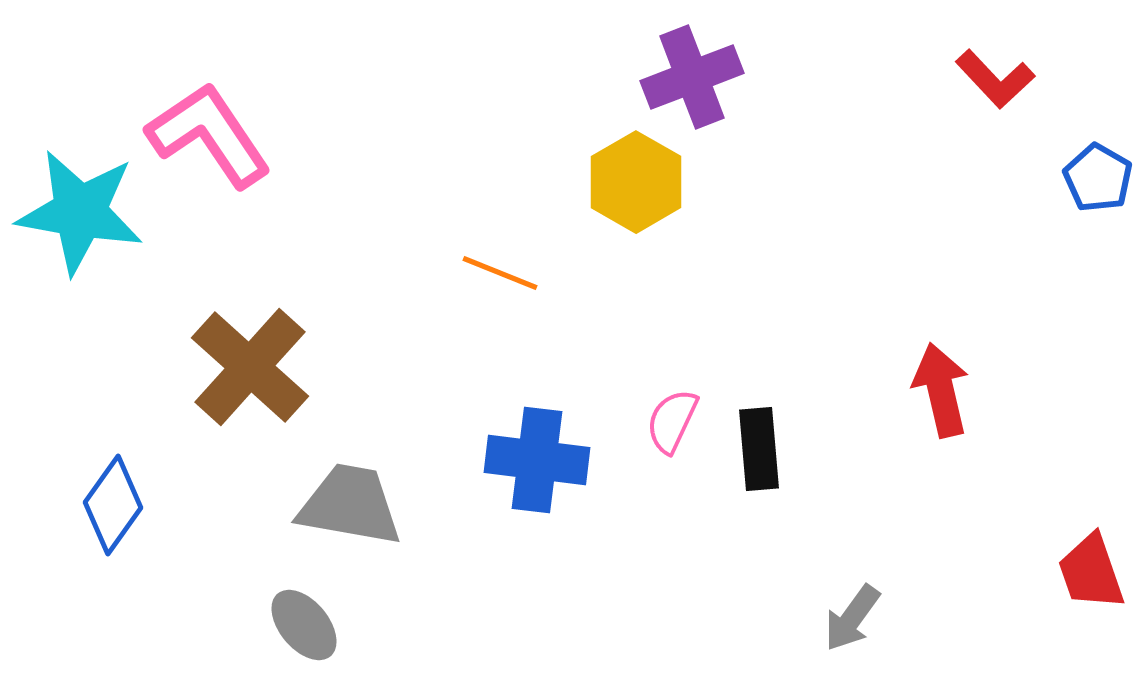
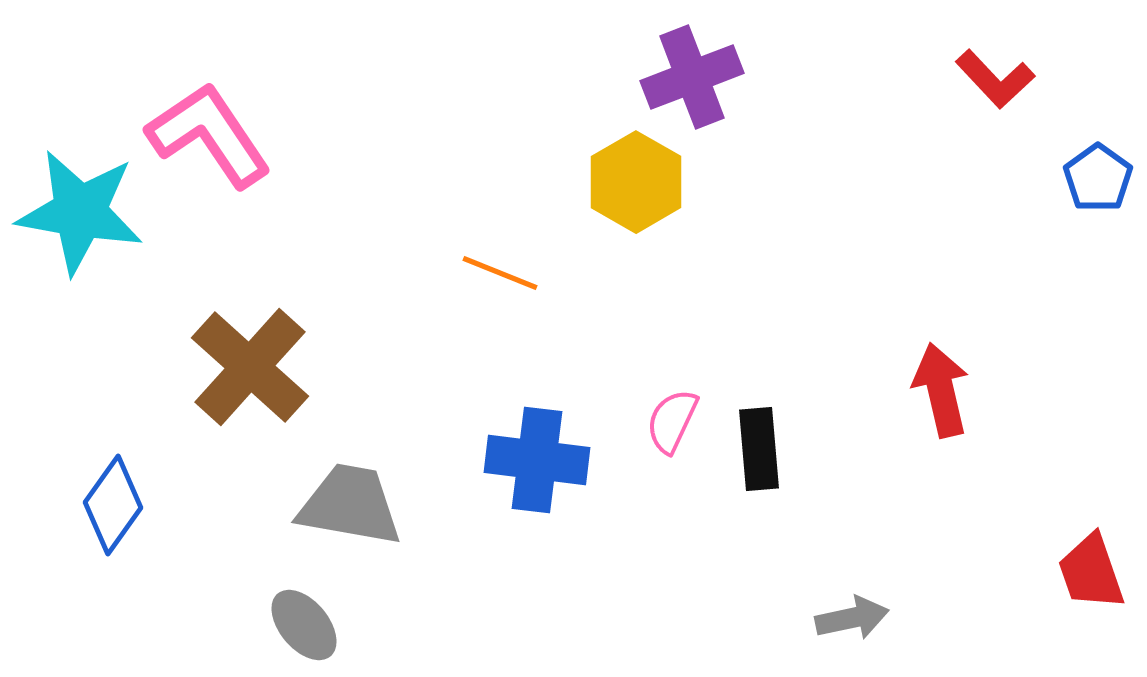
blue pentagon: rotated 6 degrees clockwise
gray arrow: rotated 138 degrees counterclockwise
